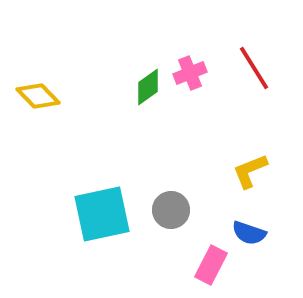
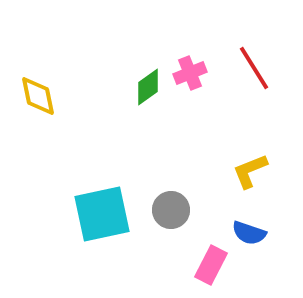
yellow diamond: rotated 33 degrees clockwise
